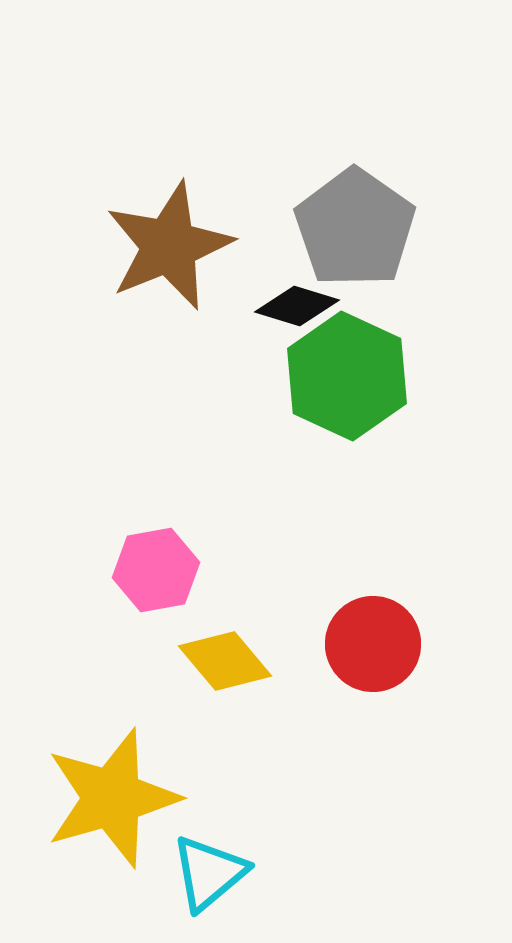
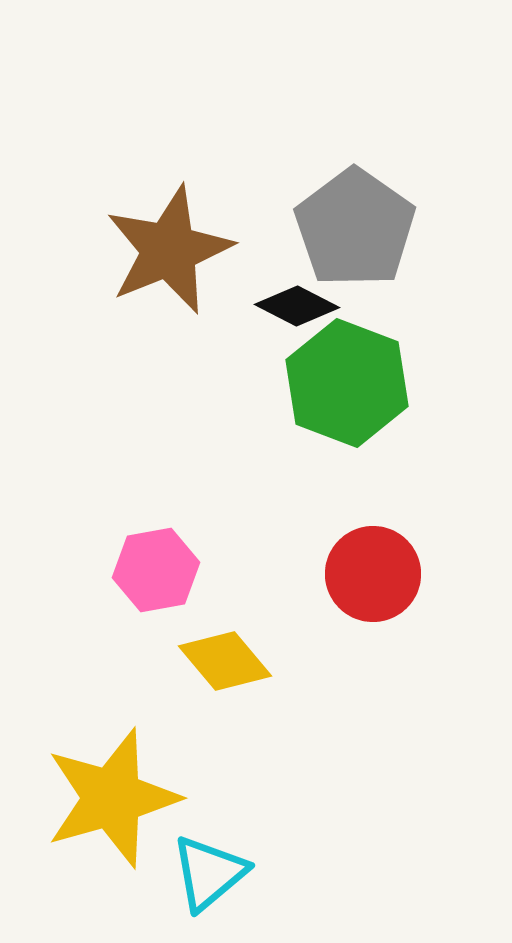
brown star: moved 4 px down
black diamond: rotated 10 degrees clockwise
green hexagon: moved 7 px down; rotated 4 degrees counterclockwise
red circle: moved 70 px up
